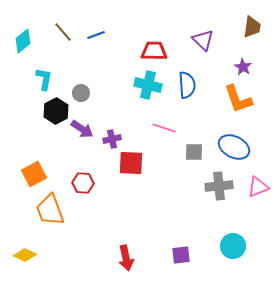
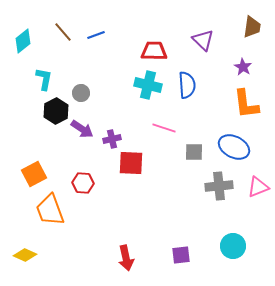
orange L-shape: moved 8 px right, 5 px down; rotated 12 degrees clockwise
